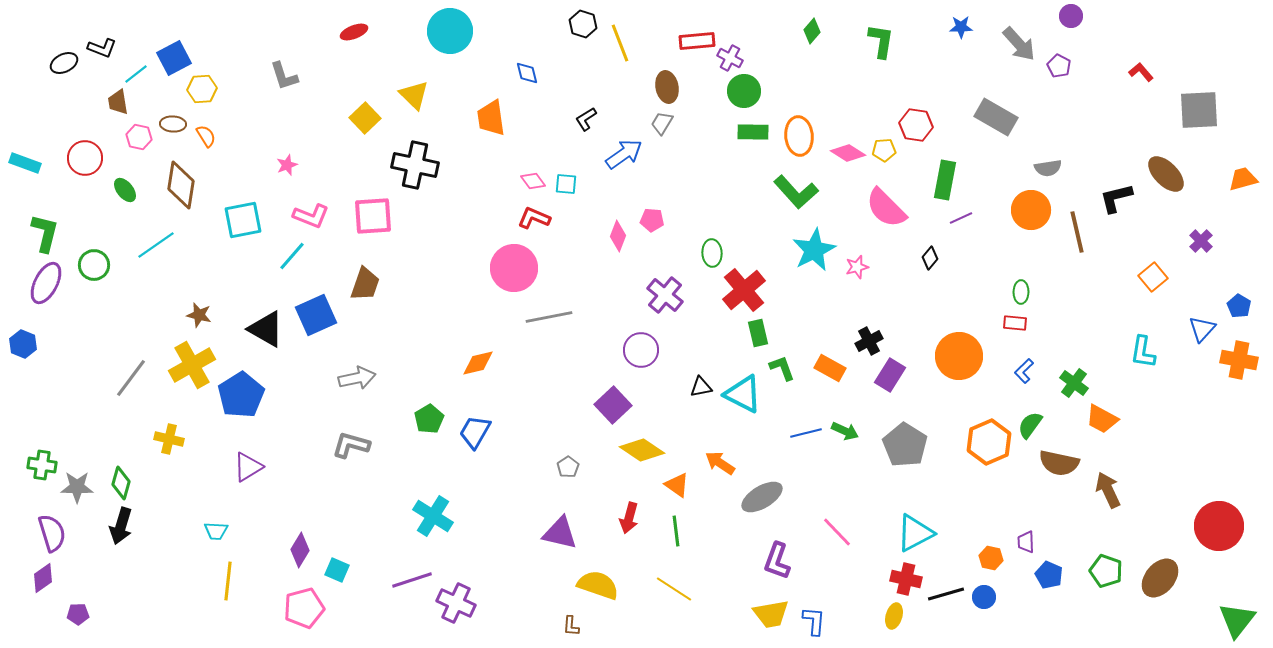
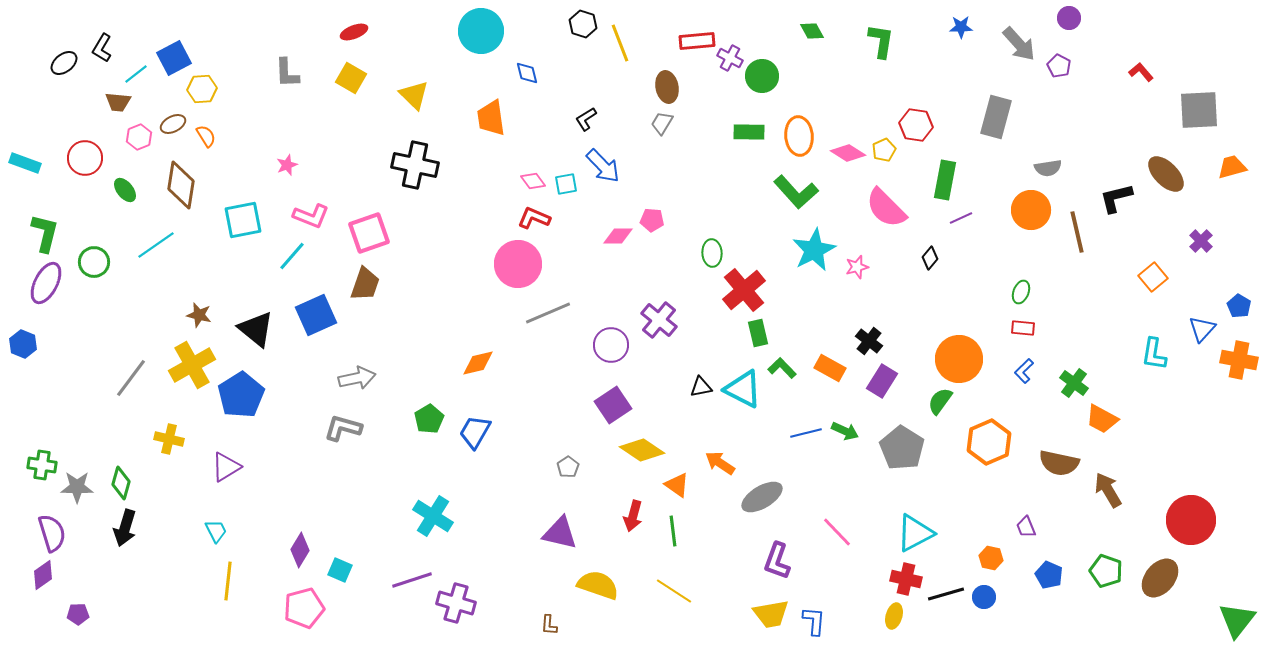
purple circle at (1071, 16): moved 2 px left, 2 px down
cyan circle at (450, 31): moved 31 px right
green diamond at (812, 31): rotated 70 degrees counterclockwise
black L-shape at (102, 48): rotated 100 degrees clockwise
black ellipse at (64, 63): rotated 12 degrees counterclockwise
gray L-shape at (284, 76): moved 3 px right, 3 px up; rotated 16 degrees clockwise
green circle at (744, 91): moved 18 px right, 15 px up
brown trapezoid at (118, 102): rotated 76 degrees counterclockwise
gray rectangle at (996, 117): rotated 75 degrees clockwise
yellow square at (365, 118): moved 14 px left, 40 px up; rotated 16 degrees counterclockwise
brown ellipse at (173, 124): rotated 30 degrees counterclockwise
green rectangle at (753, 132): moved 4 px left
pink hexagon at (139, 137): rotated 25 degrees clockwise
yellow pentagon at (884, 150): rotated 20 degrees counterclockwise
blue arrow at (624, 154): moved 21 px left, 12 px down; rotated 81 degrees clockwise
orange trapezoid at (1243, 179): moved 11 px left, 12 px up
cyan square at (566, 184): rotated 15 degrees counterclockwise
pink square at (373, 216): moved 4 px left, 17 px down; rotated 15 degrees counterclockwise
pink diamond at (618, 236): rotated 68 degrees clockwise
green circle at (94, 265): moved 3 px up
pink circle at (514, 268): moved 4 px right, 4 px up
green ellipse at (1021, 292): rotated 20 degrees clockwise
purple cross at (665, 295): moved 6 px left, 25 px down
gray line at (549, 317): moved 1 px left, 4 px up; rotated 12 degrees counterclockwise
red rectangle at (1015, 323): moved 8 px right, 5 px down
black triangle at (266, 329): moved 10 px left; rotated 9 degrees clockwise
black cross at (869, 341): rotated 24 degrees counterclockwise
purple circle at (641, 350): moved 30 px left, 5 px up
cyan L-shape at (1143, 352): moved 11 px right, 2 px down
orange circle at (959, 356): moved 3 px down
green L-shape at (782, 368): rotated 24 degrees counterclockwise
purple rectangle at (890, 375): moved 8 px left, 6 px down
cyan triangle at (743, 394): moved 5 px up
purple square at (613, 405): rotated 9 degrees clockwise
green semicircle at (1030, 425): moved 90 px left, 24 px up
gray L-shape at (351, 445): moved 8 px left, 17 px up
gray pentagon at (905, 445): moved 3 px left, 3 px down
purple triangle at (248, 467): moved 22 px left
brown arrow at (1108, 490): rotated 6 degrees counterclockwise
red arrow at (629, 518): moved 4 px right, 2 px up
black arrow at (121, 526): moved 4 px right, 2 px down
red circle at (1219, 526): moved 28 px left, 6 px up
cyan trapezoid at (216, 531): rotated 120 degrees counterclockwise
green line at (676, 531): moved 3 px left
purple trapezoid at (1026, 542): moved 15 px up; rotated 20 degrees counterclockwise
cyan square at (337, 570): moved 3 px right
purple diamond at (43, 578): moved 3 px up
yellow line at (674, 589): moved 2 px down
purple cross at (456, 603): rotated 9 degrees counterclockwise
brown L-shape at (571, 626): moved 22 px left, 1 px up
